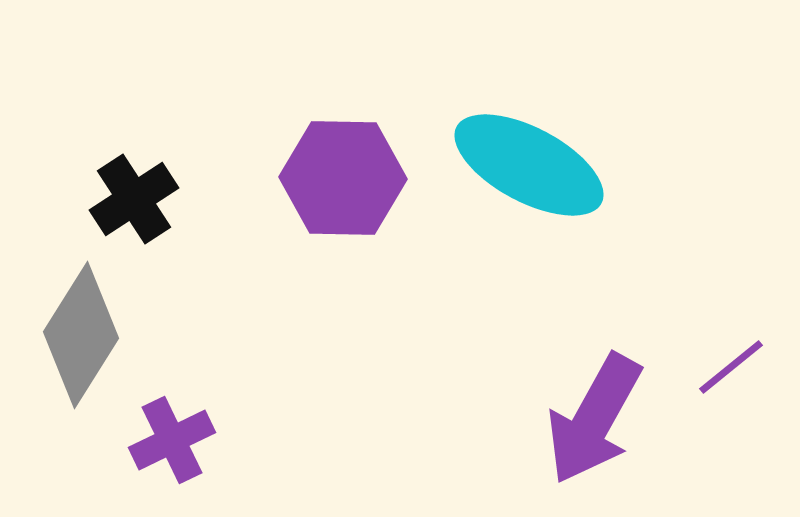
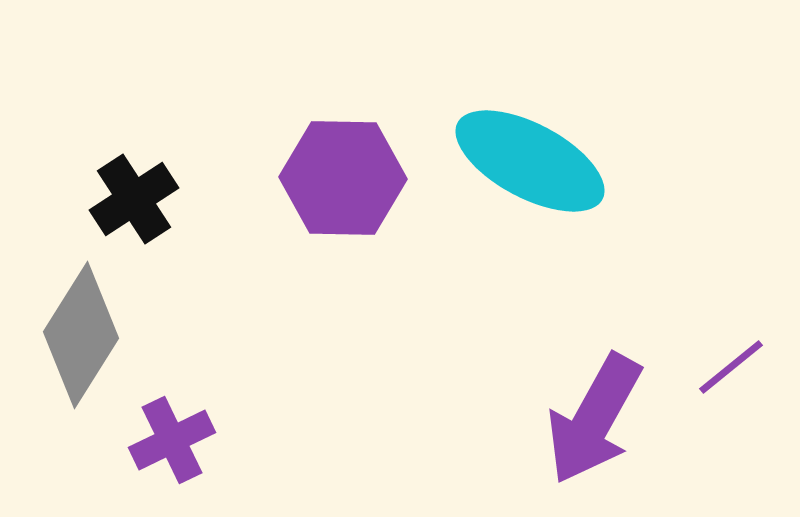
cyan ellipse: moved 1 px right, 4 px up
